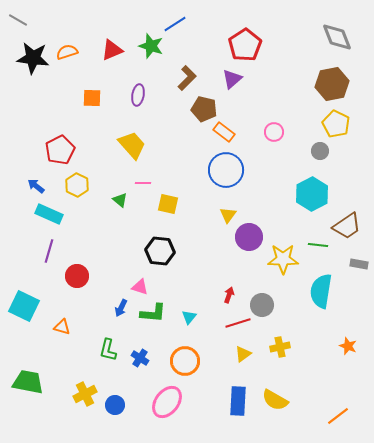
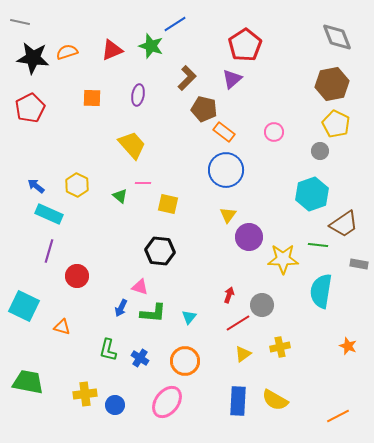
gray line at (18, 20): moved 2 px right, 2 px down; rotated 18 degrees counterclockwise
red pentagon at (60, 150): moved 30 px left, 42 px up
cyan hexagon at (312, 194): rotated 8 degrees clockwise
green triangle at (120, 200): moved 4 px up
brown trapezoid at (347, 226): moved 3 px left, 2 px up
red line at (238, 323): rotated 15 degrees counterclockwise
yellow cross at (85, 394): rotated 20 degrees clockwise
orange line at (338, 416): rotated 10 degrees clockwise
